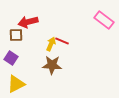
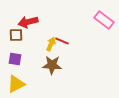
purple square: moved 4 px right, 1 px down; rotated 24 degrees counterclockwise
